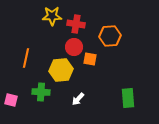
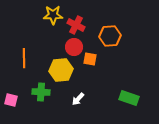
yellow star: moved 1 px right, 1 px up
red cross: moved 1 px down; rotated 18 degrees clockwise
orange line: moved 2 px left; rotated 12 degrees counterclockwise
green rectangle: moved 1 px right; rotated 66 degrees counterclockwise
